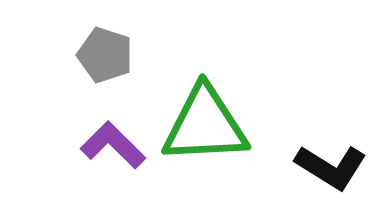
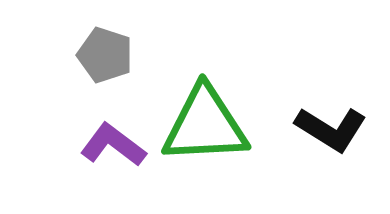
purple L-shape: rotated 8 degrees counterclockwise
black L-shape: moved 38 px up
